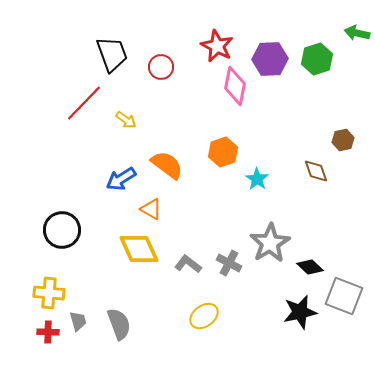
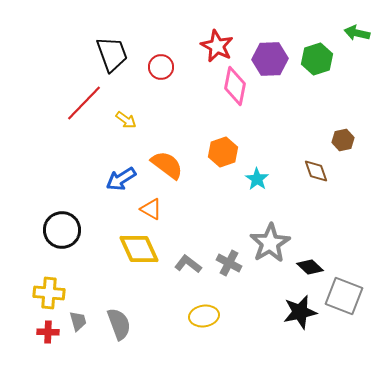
yellow ellipse: rotated 28 degrees clockwise
